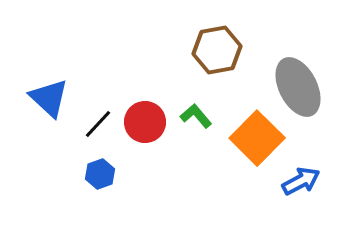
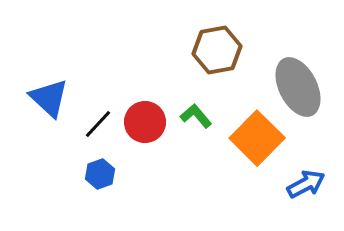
blue arrow: moved 5 px right, 3 px down
